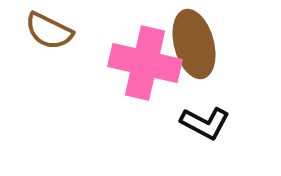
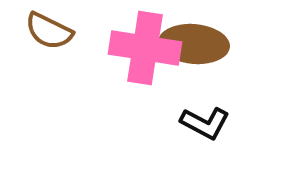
brown ellipse: rotated 70 degrees counterclockwise
pink cross: moved 15 px up; rotated 4 degrees counterclockwise
